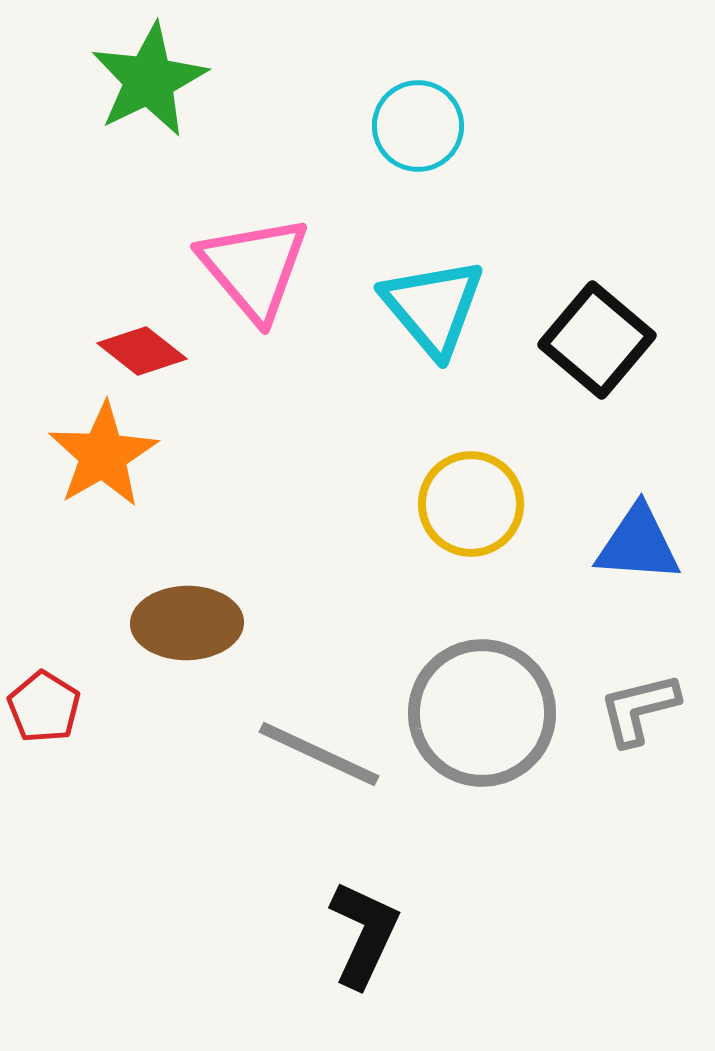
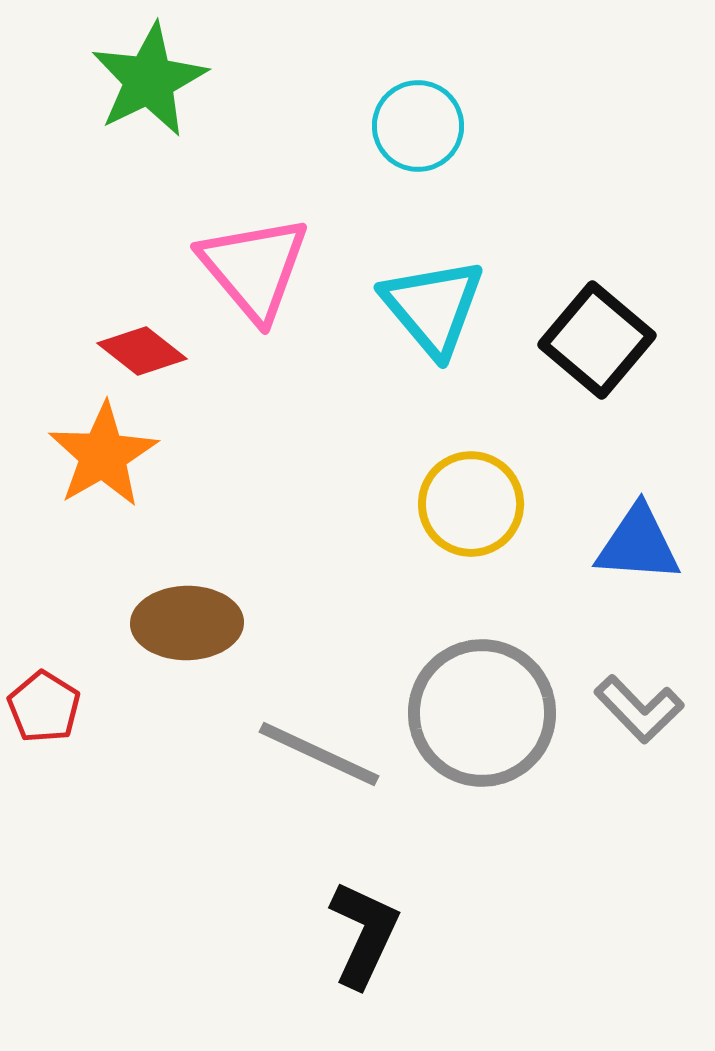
gray L-shape: rotated 120 degrees counterclockwise
